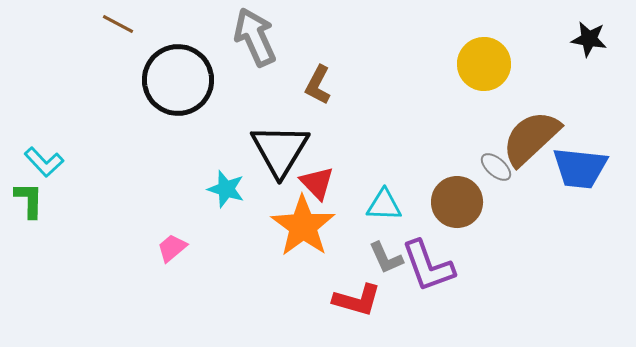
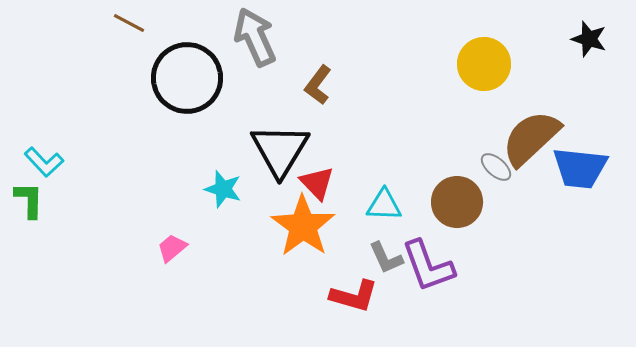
brown line: moved 11 px right, 1 px up
black star: rotated 9 degrees clockwise
black circle: moved 9 px right, 2 px up
brown L-shape: rotated 9 degrees clockwise
cyan star: moved 3 px left
red L-shape: moved 3 px left, 4 px up
